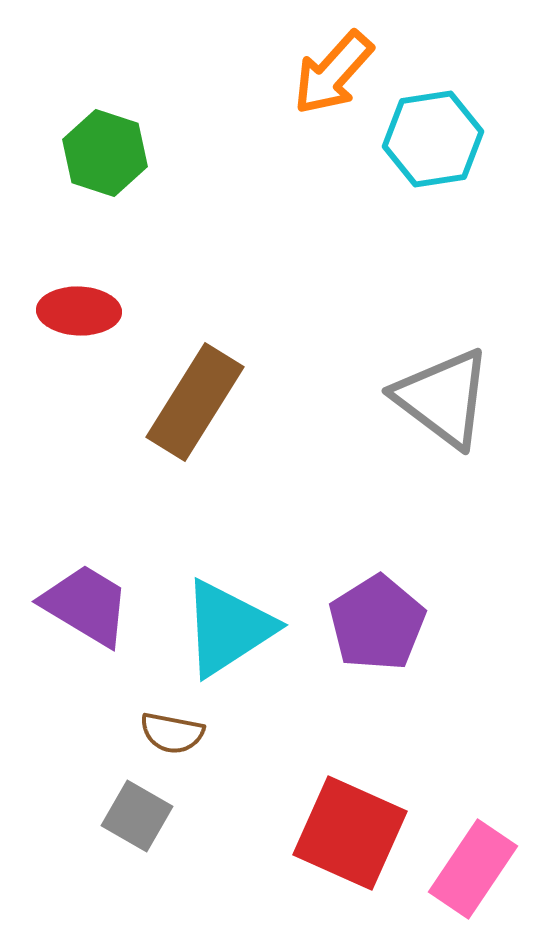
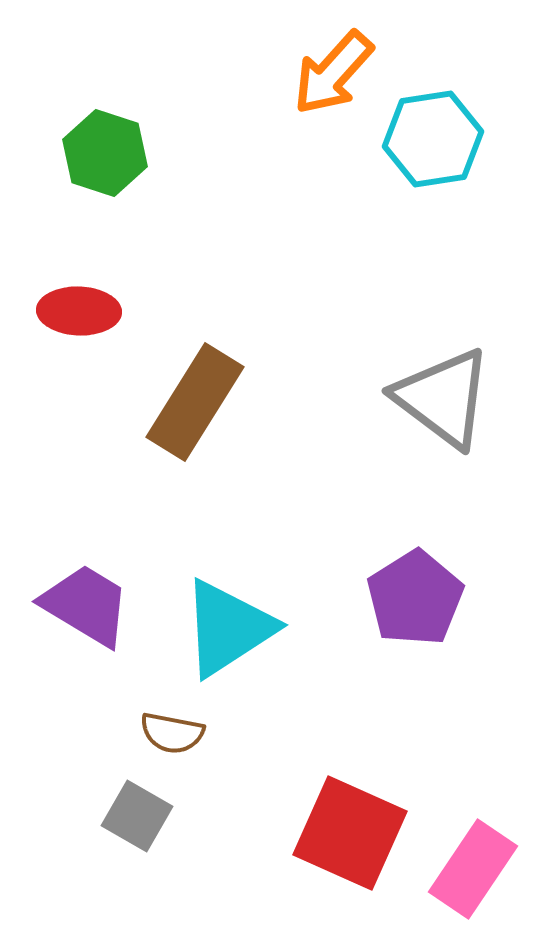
purple pentagon: moved 38 px right, 25 px up
